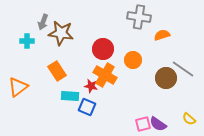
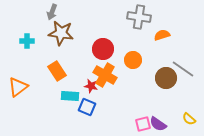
gray arrow: moved 9 px right, 10 px up
